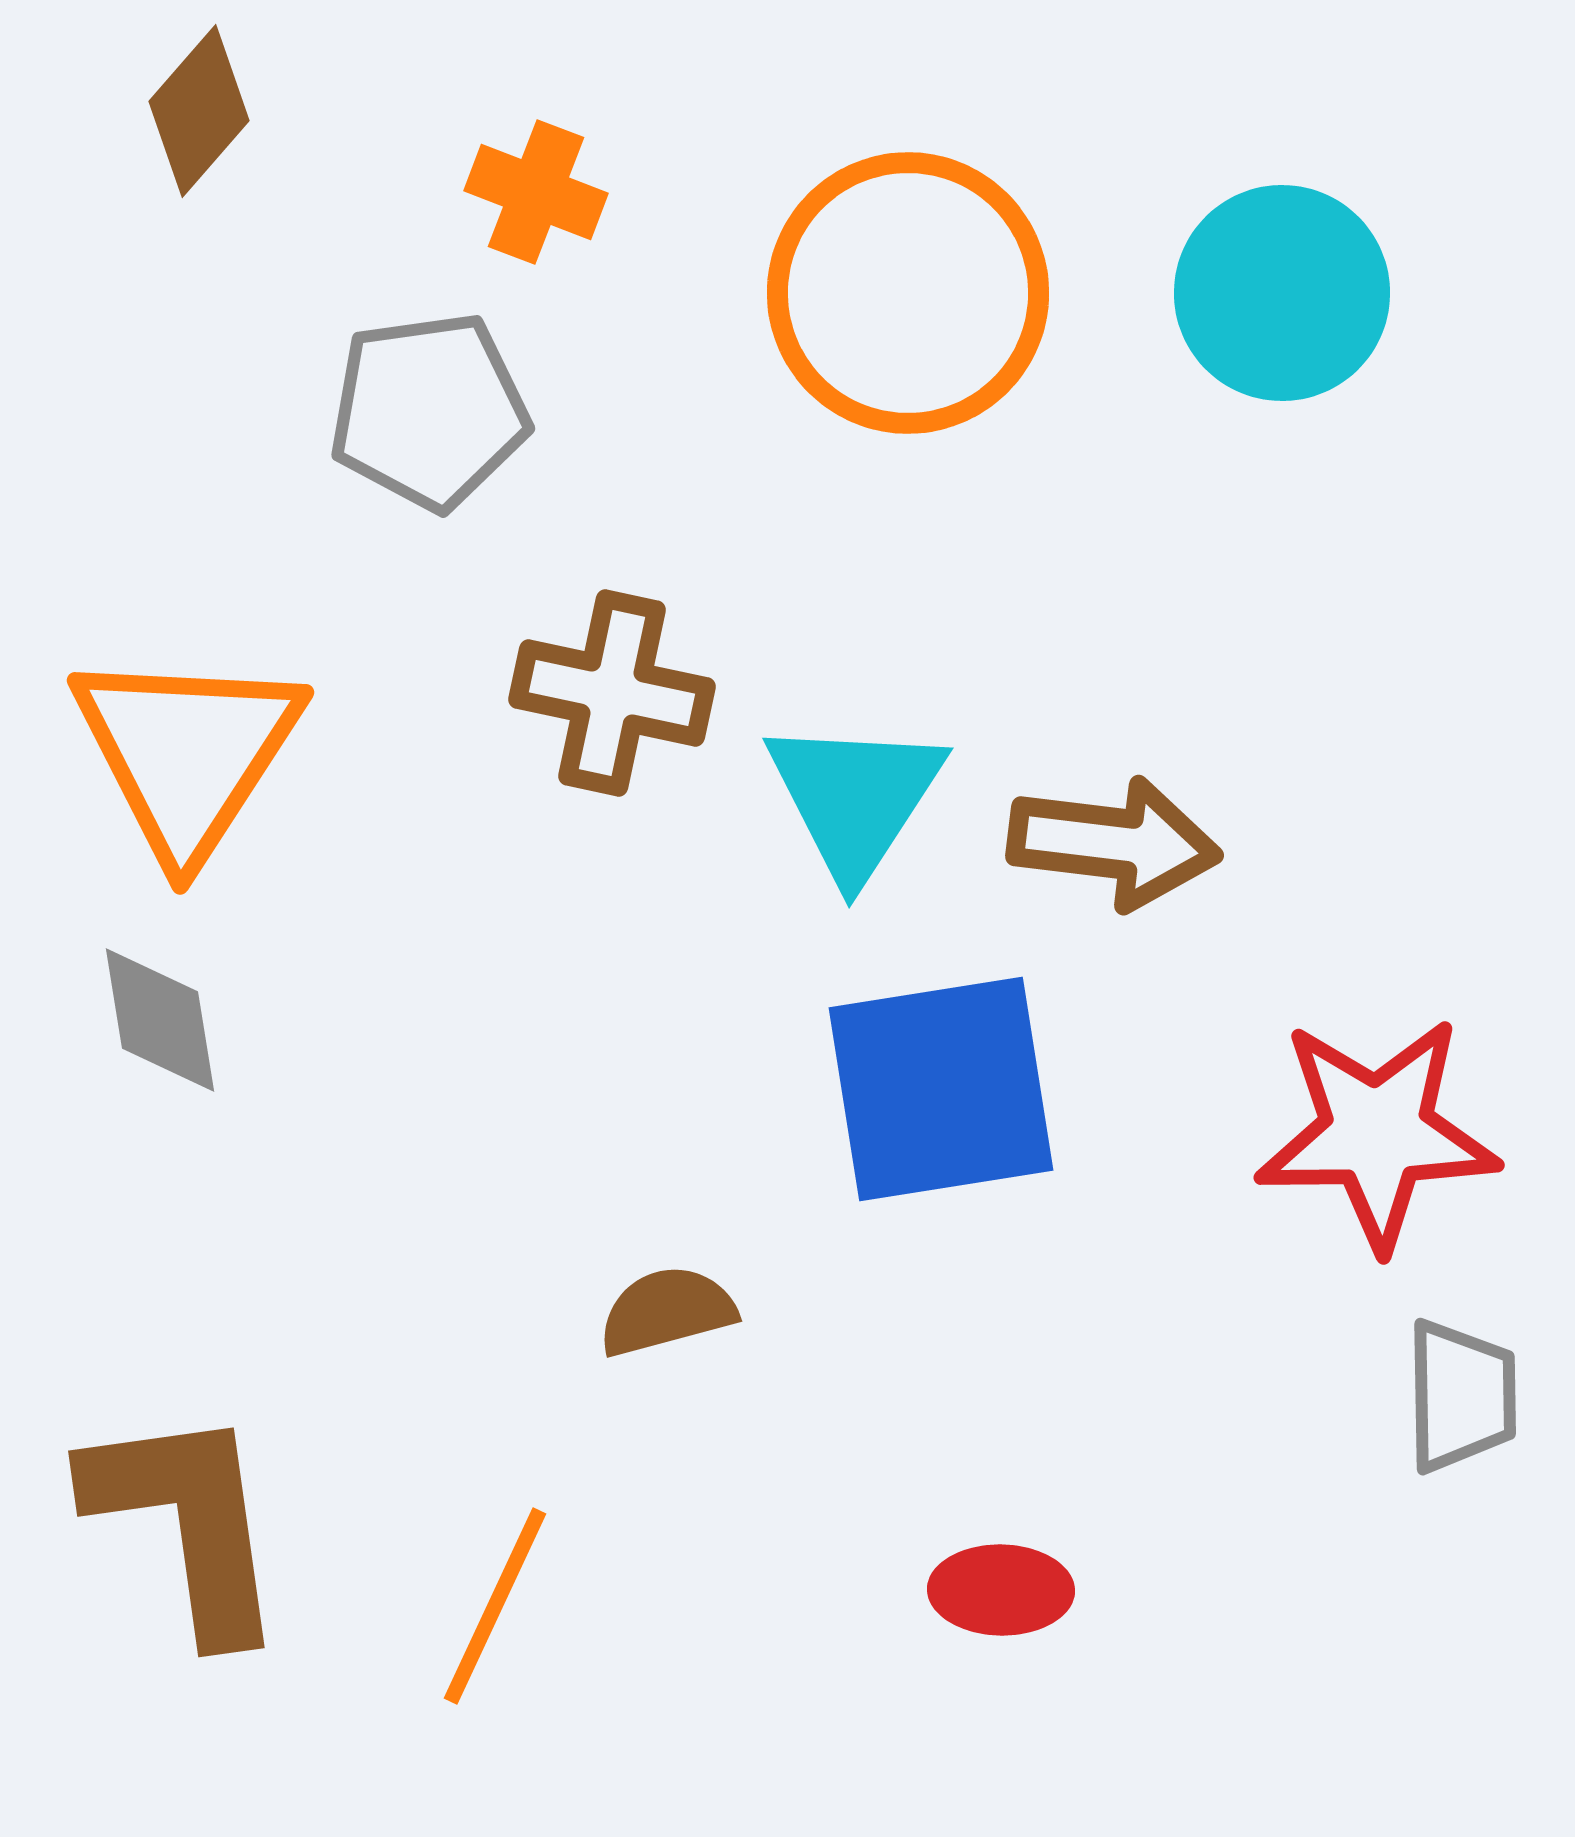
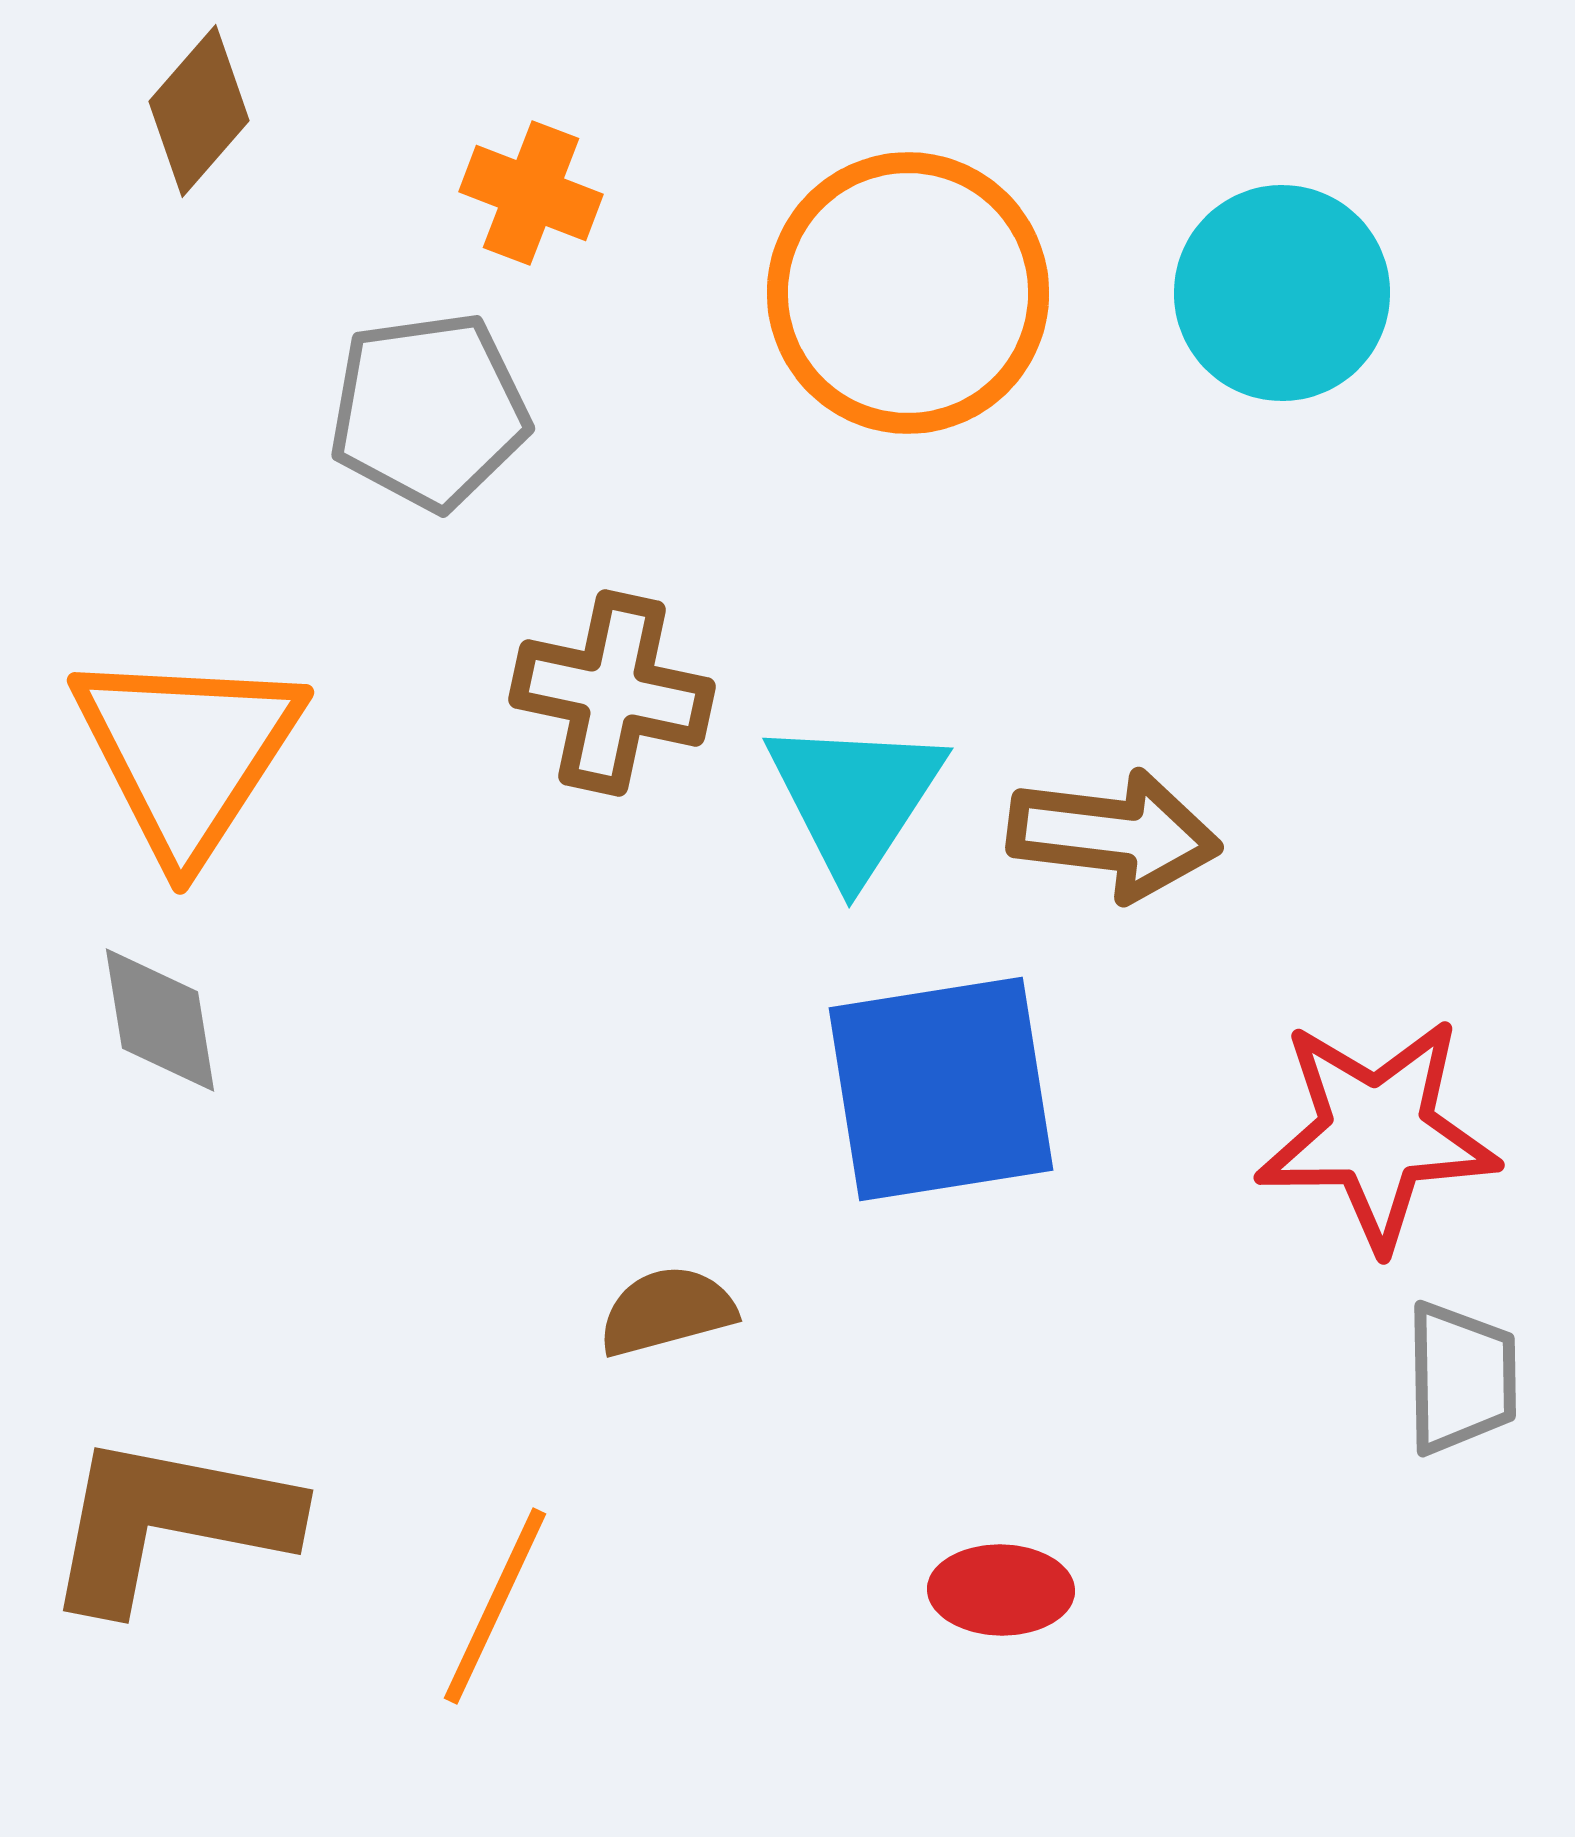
orange cross: moved 5 px left, 1 px down
brown arrow: moved 8 px up
gray trapezoid: moved 18 px up
brown L-shape: moved 18 px left; rotated 71 degrees counterclockwise
